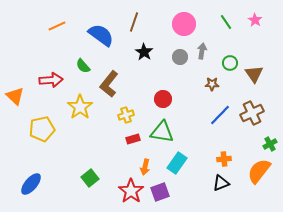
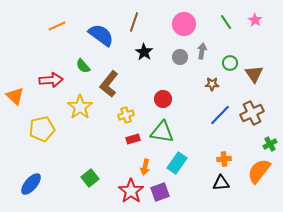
black triangle: rotated 18 degrees clockwise
